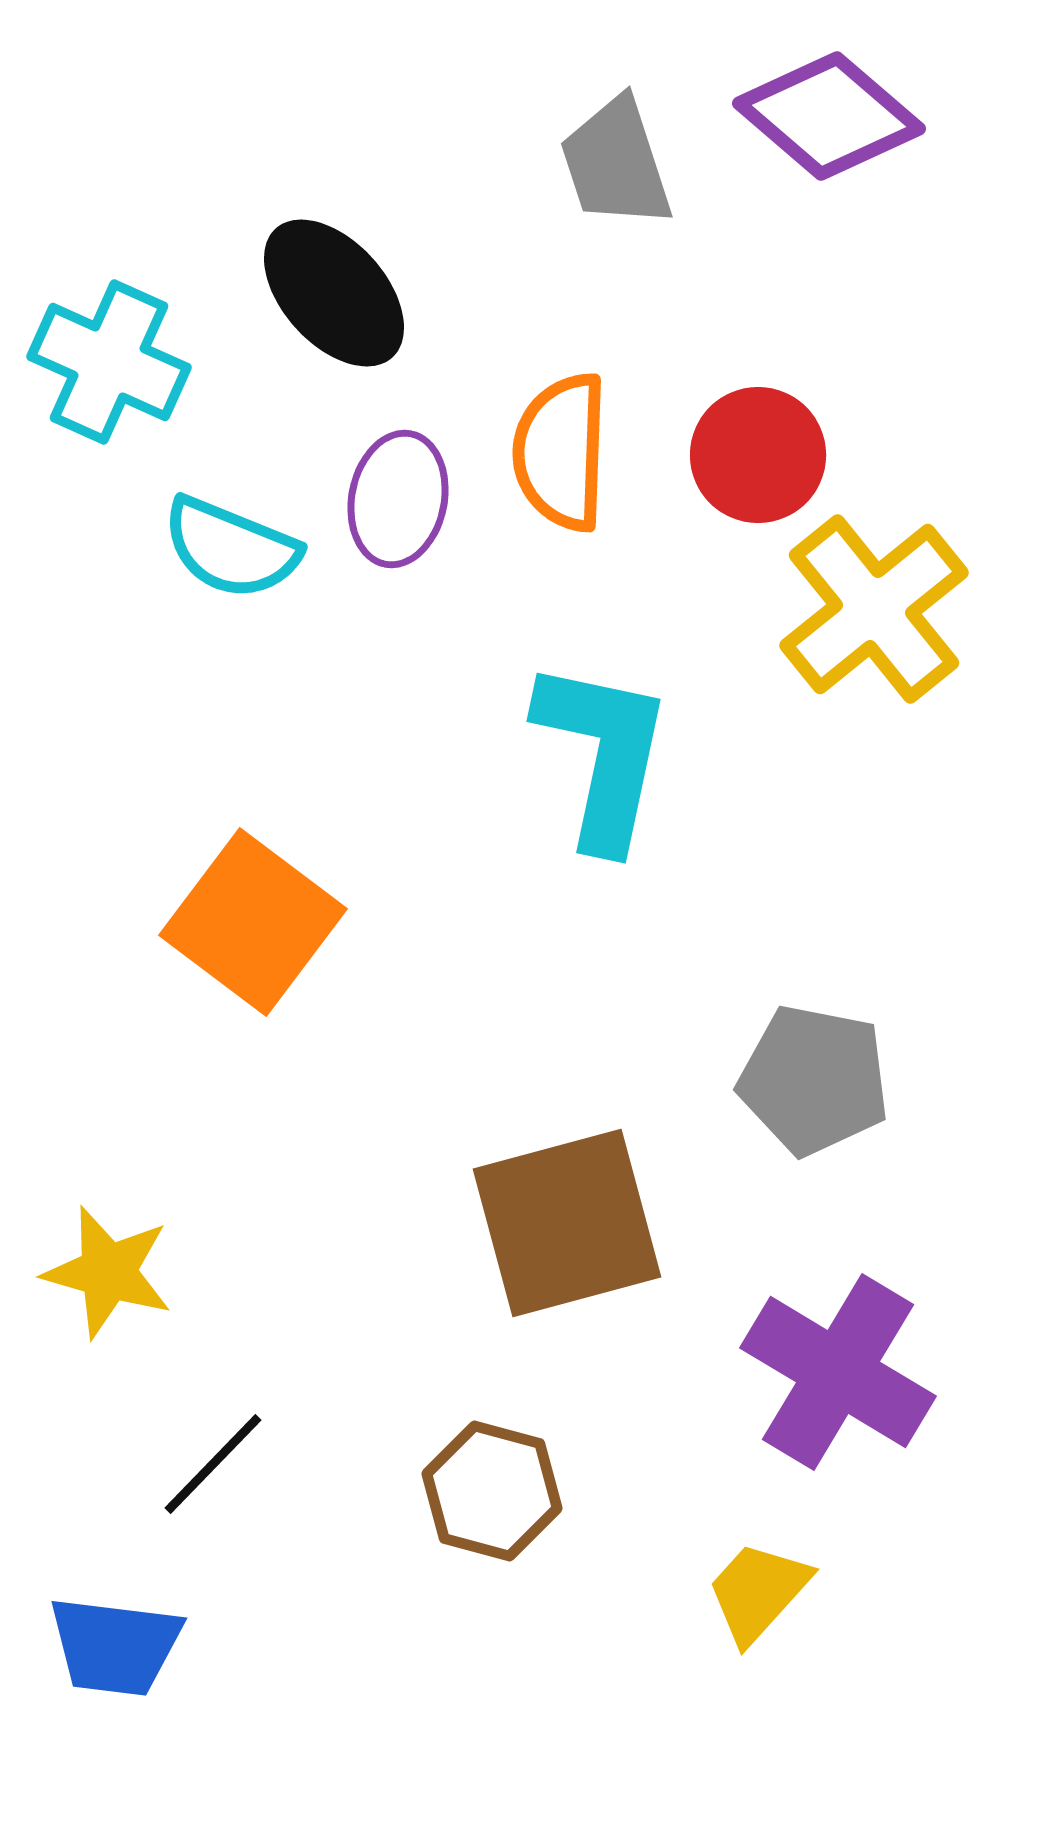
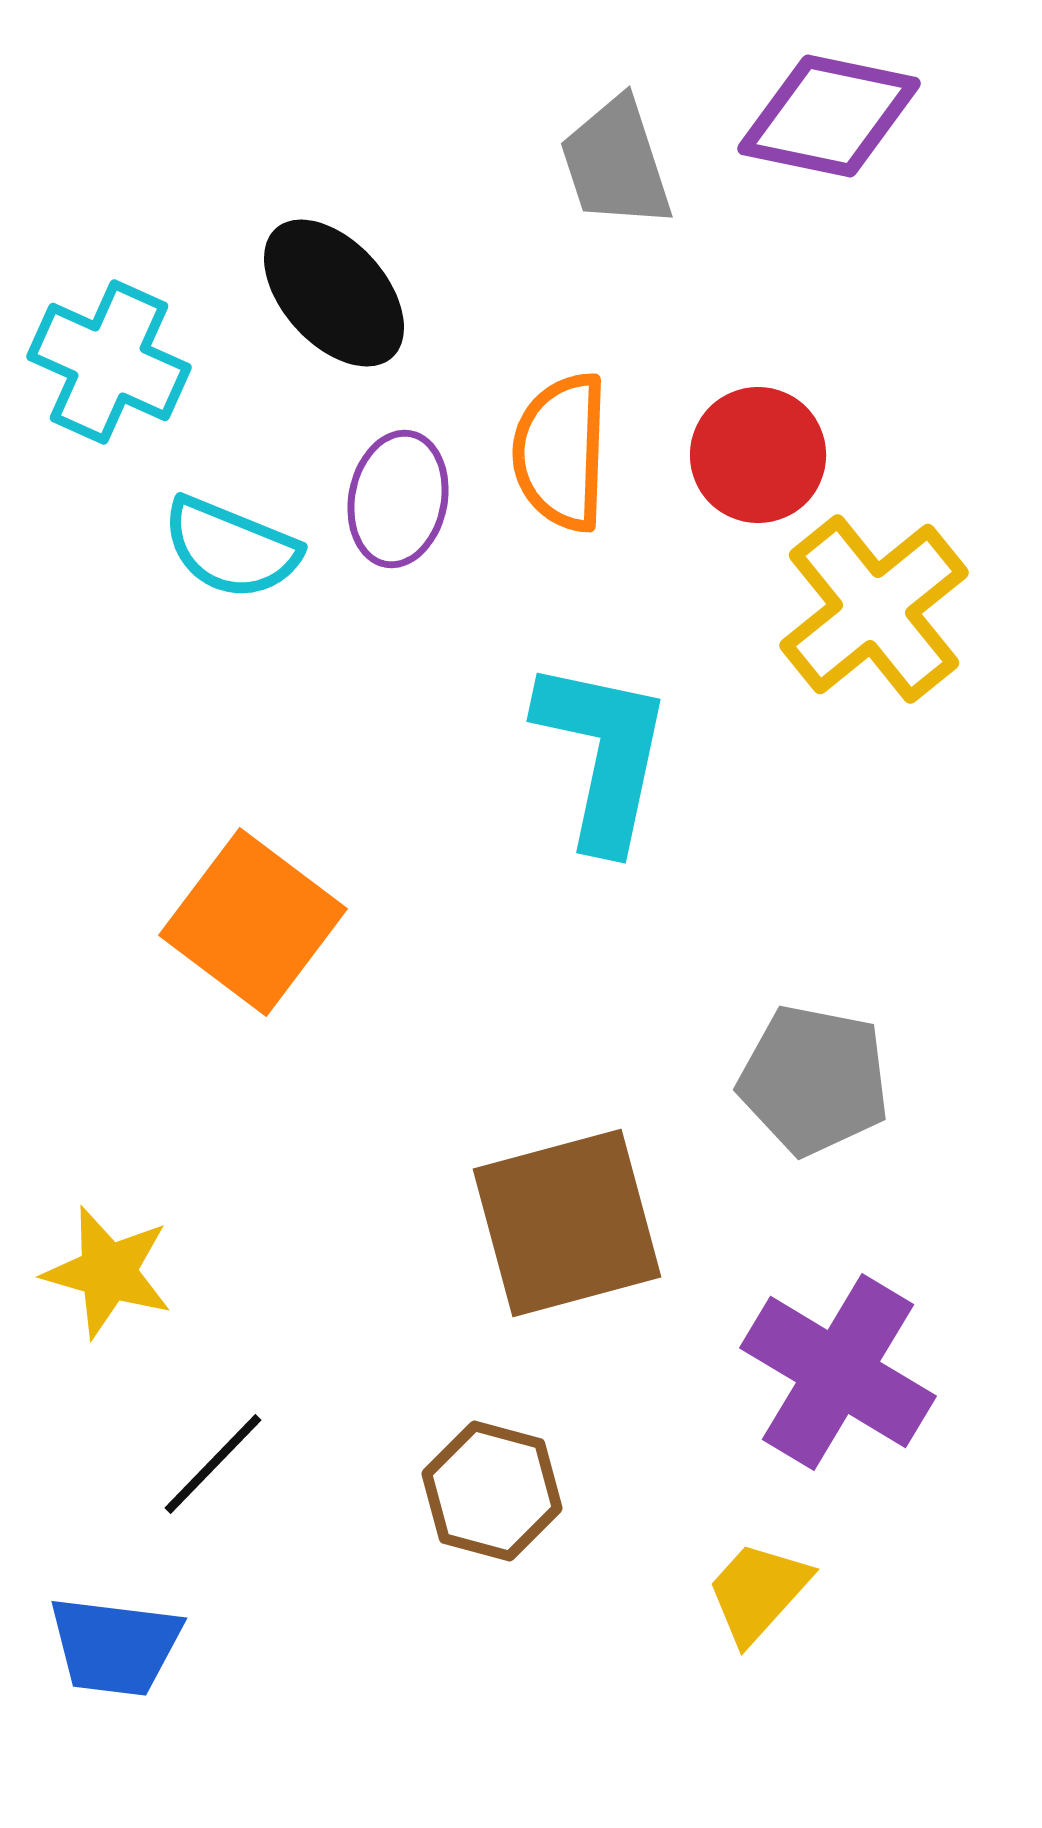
purple diamond: rotated 29 degrees counterclockwise
